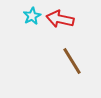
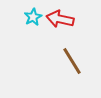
cyan star: moved 1 px right, 1 px down
